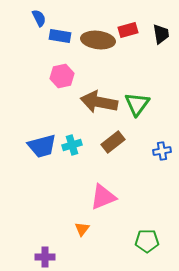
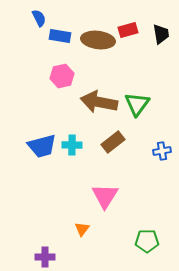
cyan cross: rotated 18 degrees clockwise
pink triangle: moved 2 px right, 1 px up; rotated 36 degrees counterclockwise
